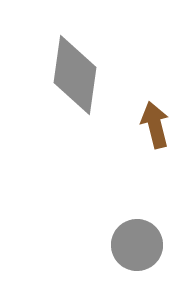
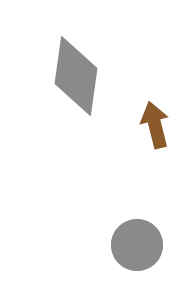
gray diamond: moved 1 px right, 1 px down
